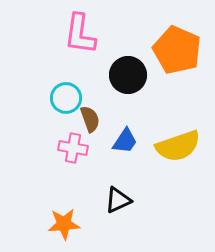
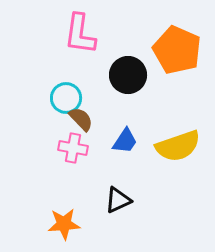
brown semicircle: moved 9 px left; rotated 24 degrees counterclockwise
